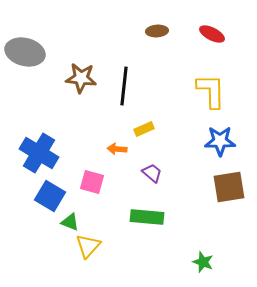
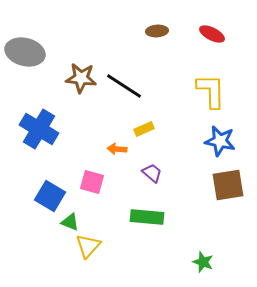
black line: rotated 63 degrees counterclockwise
blue star: rotated 12 degrees clockwise
blue cross: moved 24 px up
brown square: moved 1 px left, 2 px up
